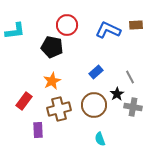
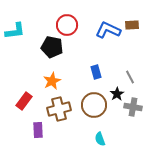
brown rectangle: moved 4 px left
blue rectangle: rotated 64 degrees counterclockwise
